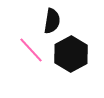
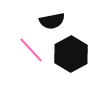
black semicircle: rotated 70 degrees clockwise
